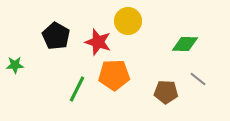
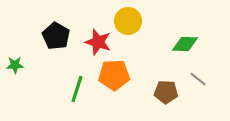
green line: rotated 8 degrees counterclockwise
